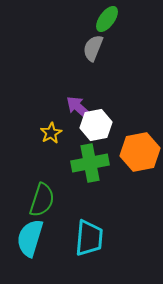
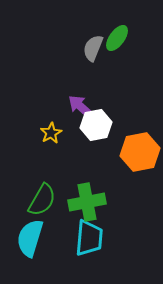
green ellipse: moved 10 px right, 19 px down
purple arrow: moved 2 px right, 1 px up
green cross: moved 3 px left, 39 px down
green semicircle: rotated 12 degrees clockwise
